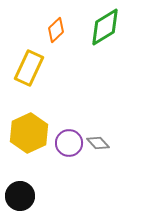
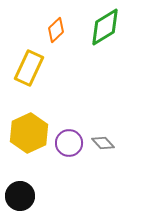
gray diamond: moved 5 px right
